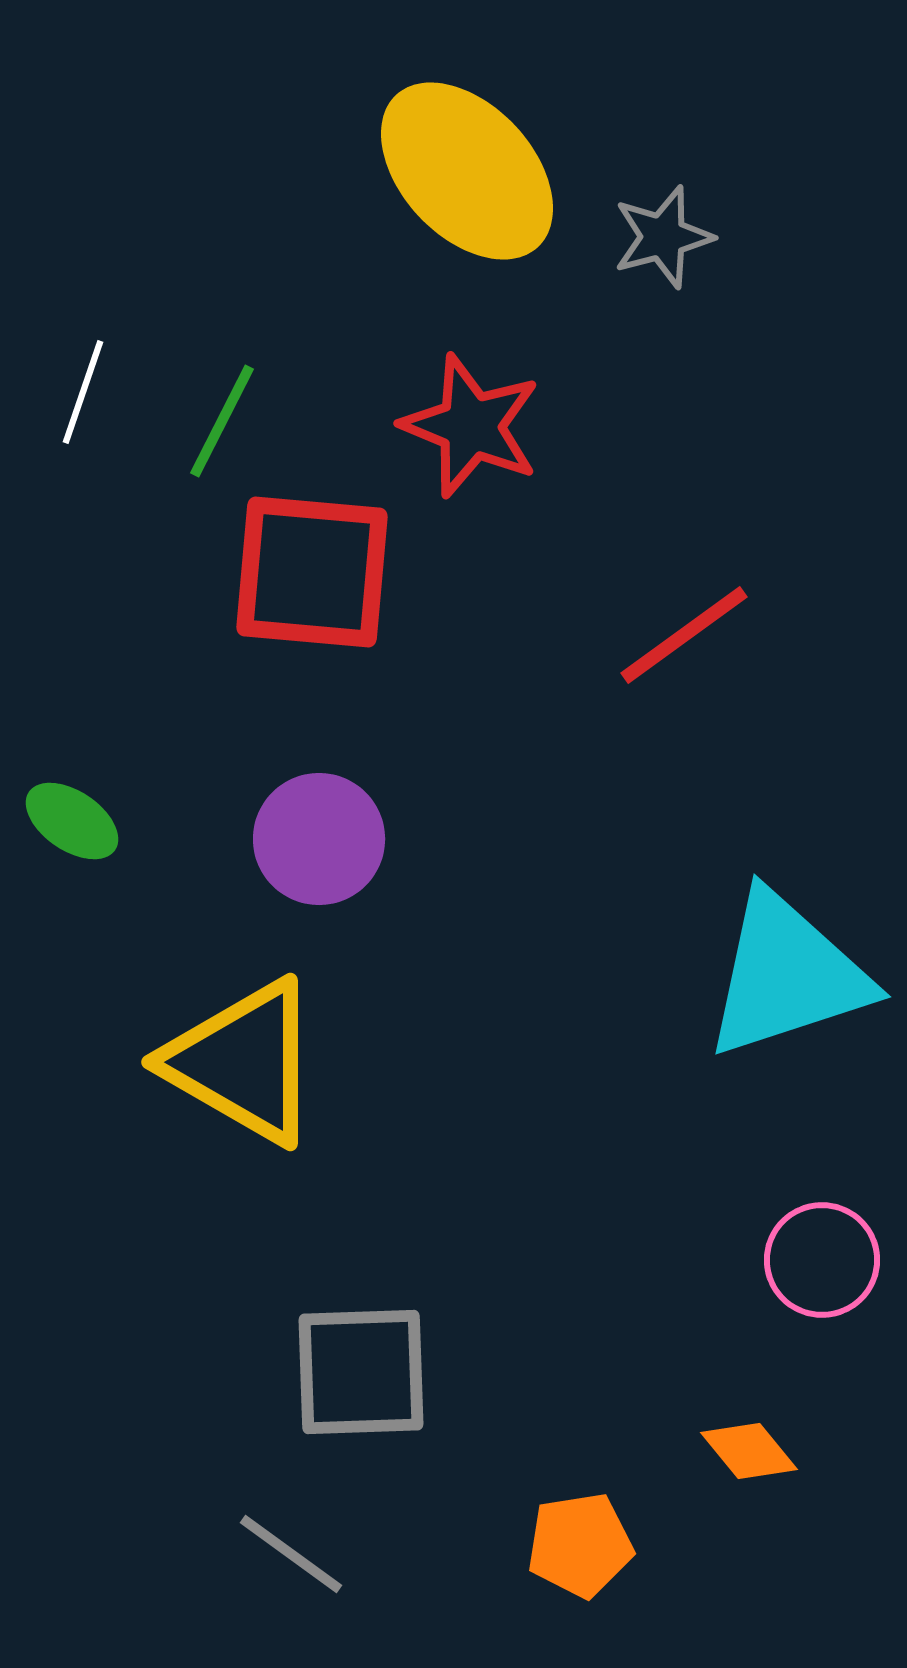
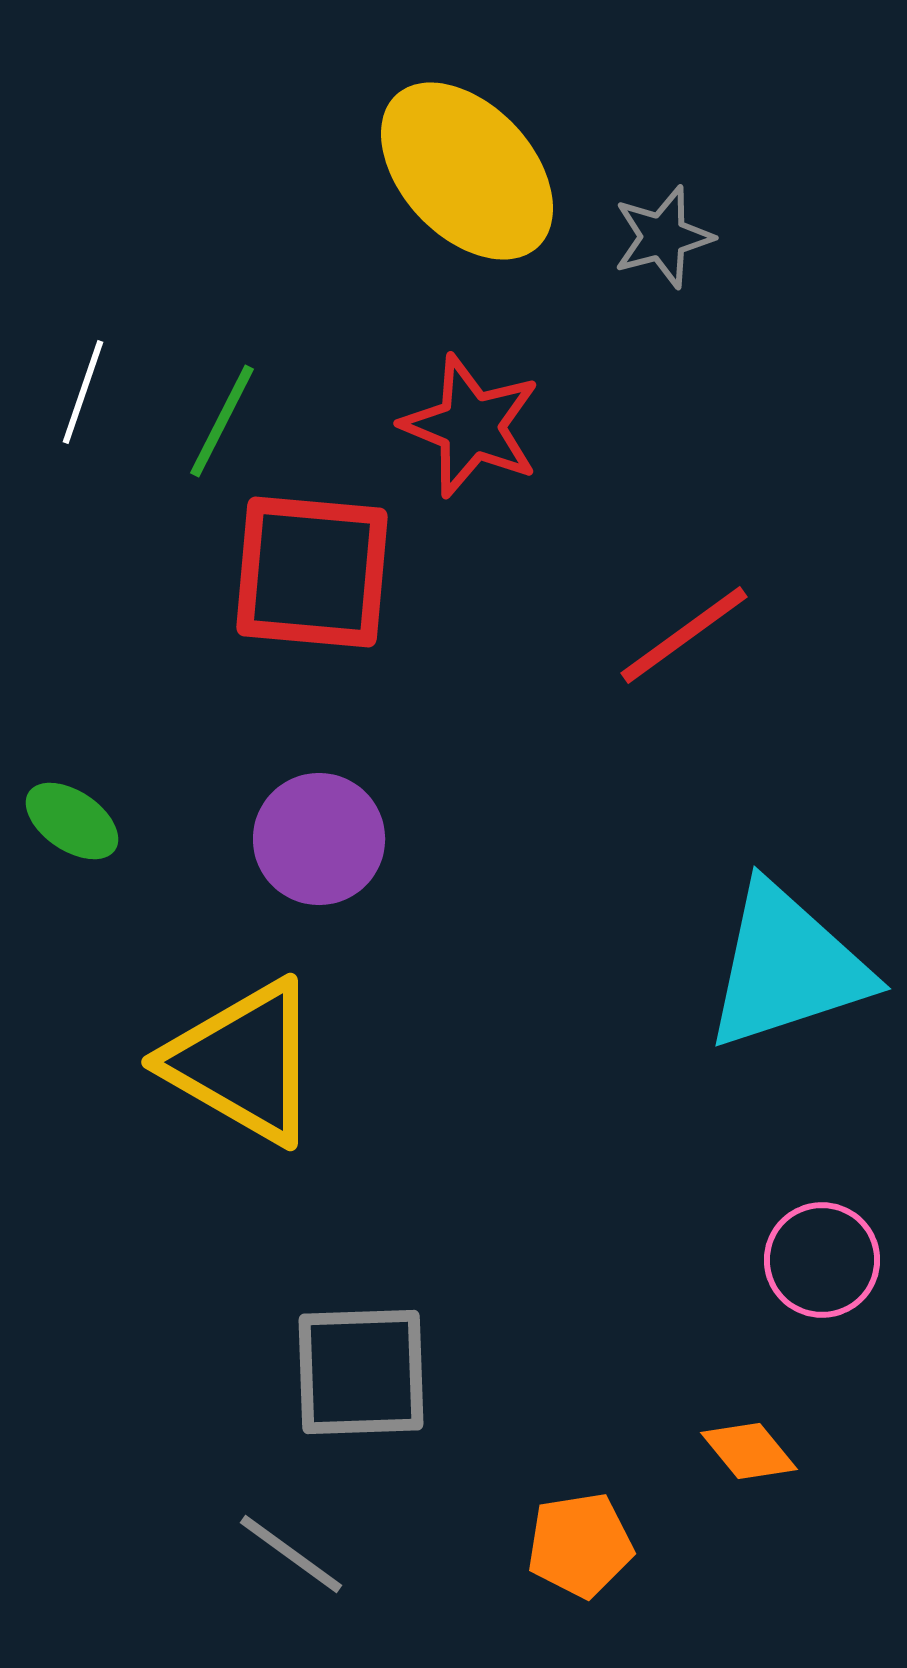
cyan triangle: moved 8 px up
